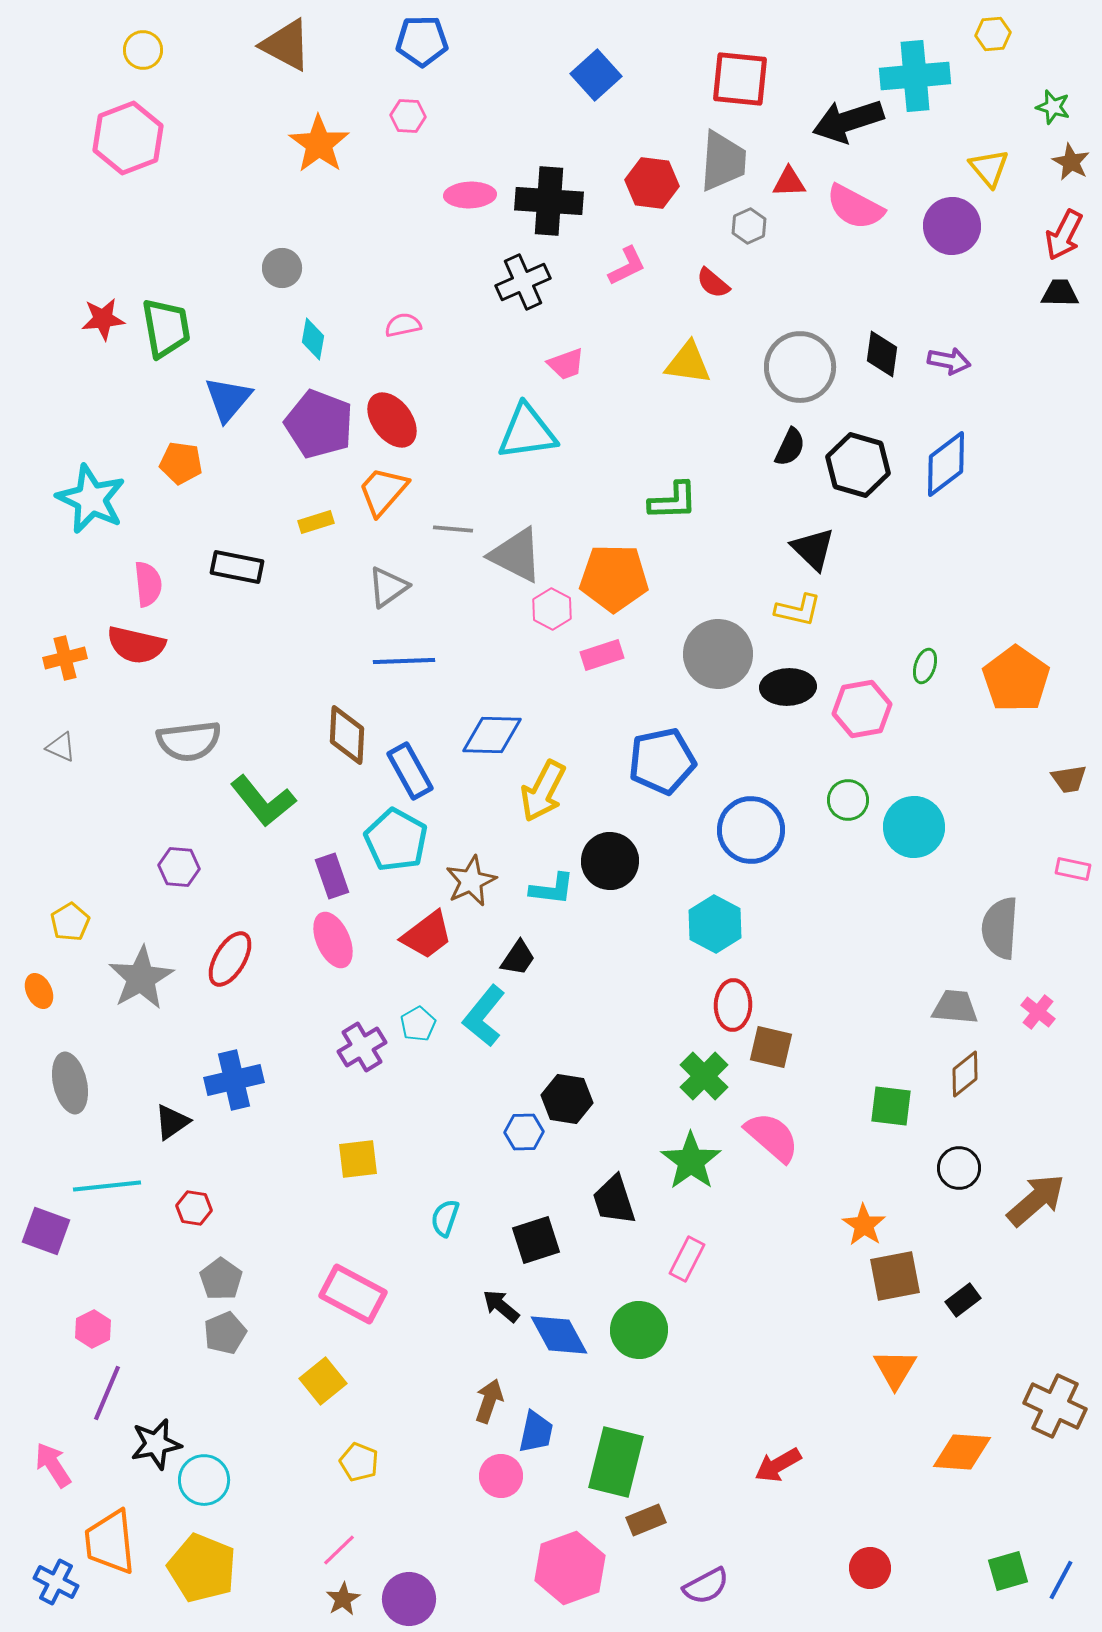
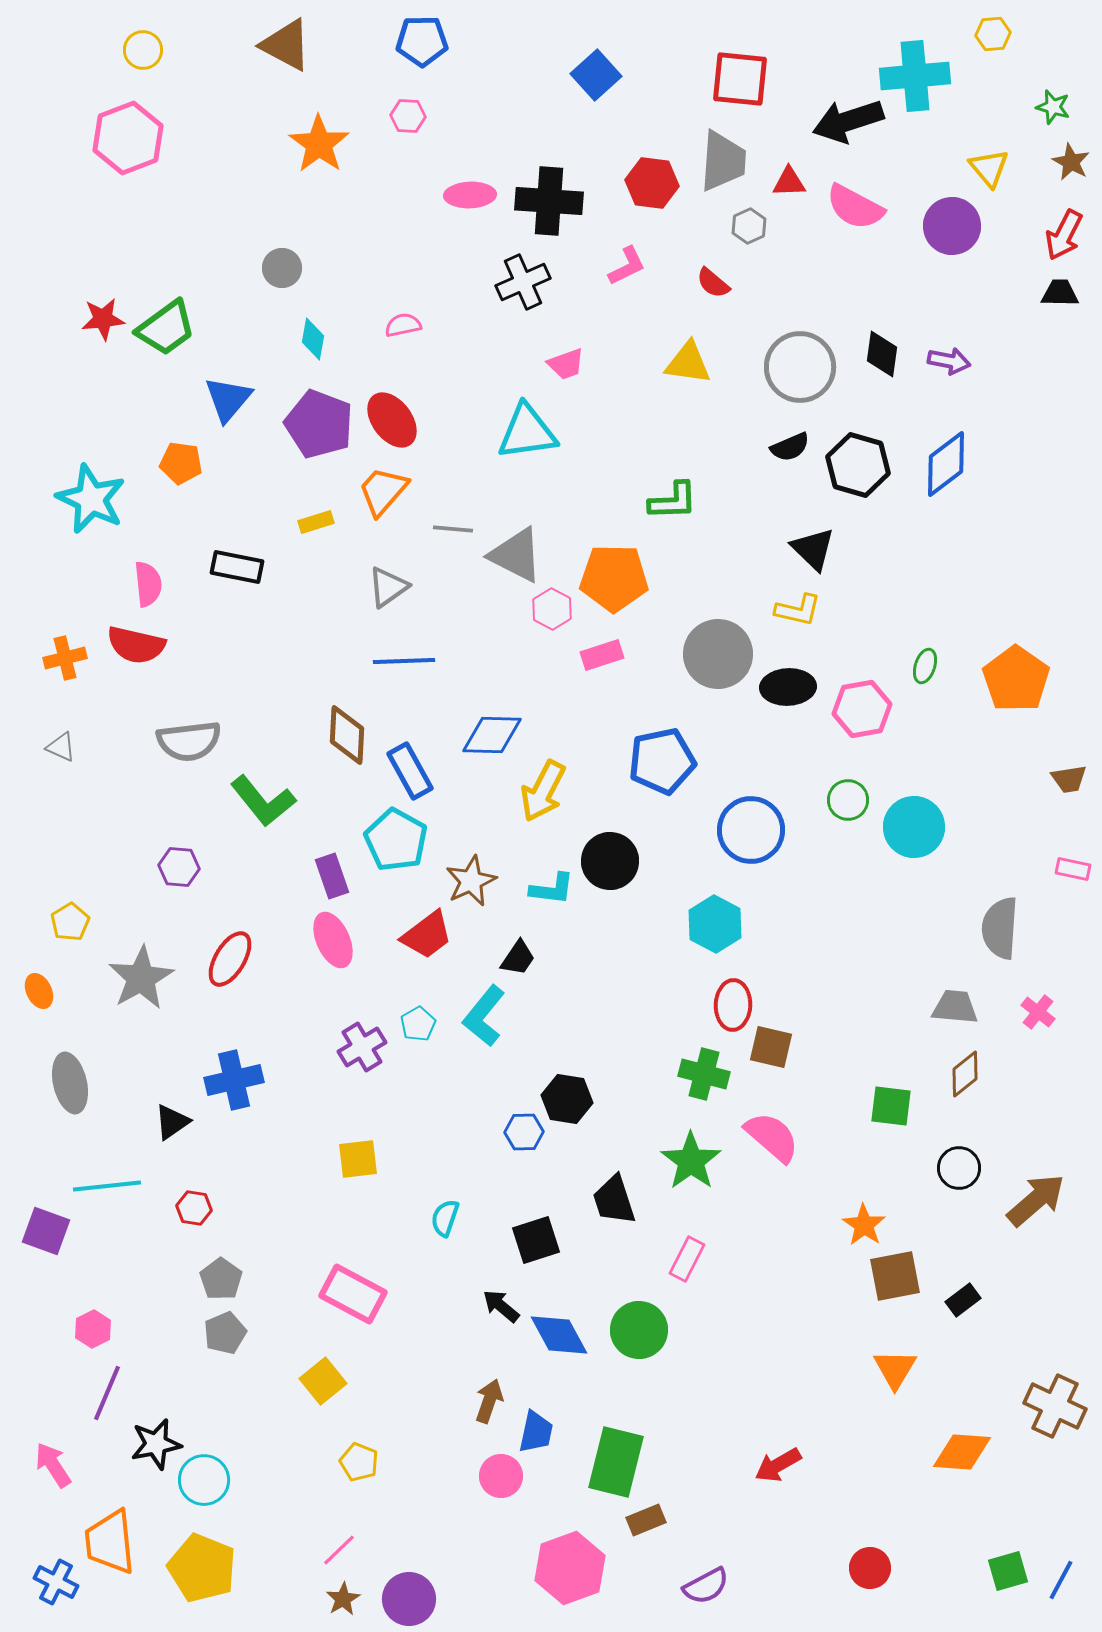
green trapezoid at (166, 328): rotated 64 degrees clockwise
black semicircle at (790, 447): rotated 42 degrees clockwise
green cross at (704, 1076): moved 2 px up; rotated 30 degrees counterclockwise
